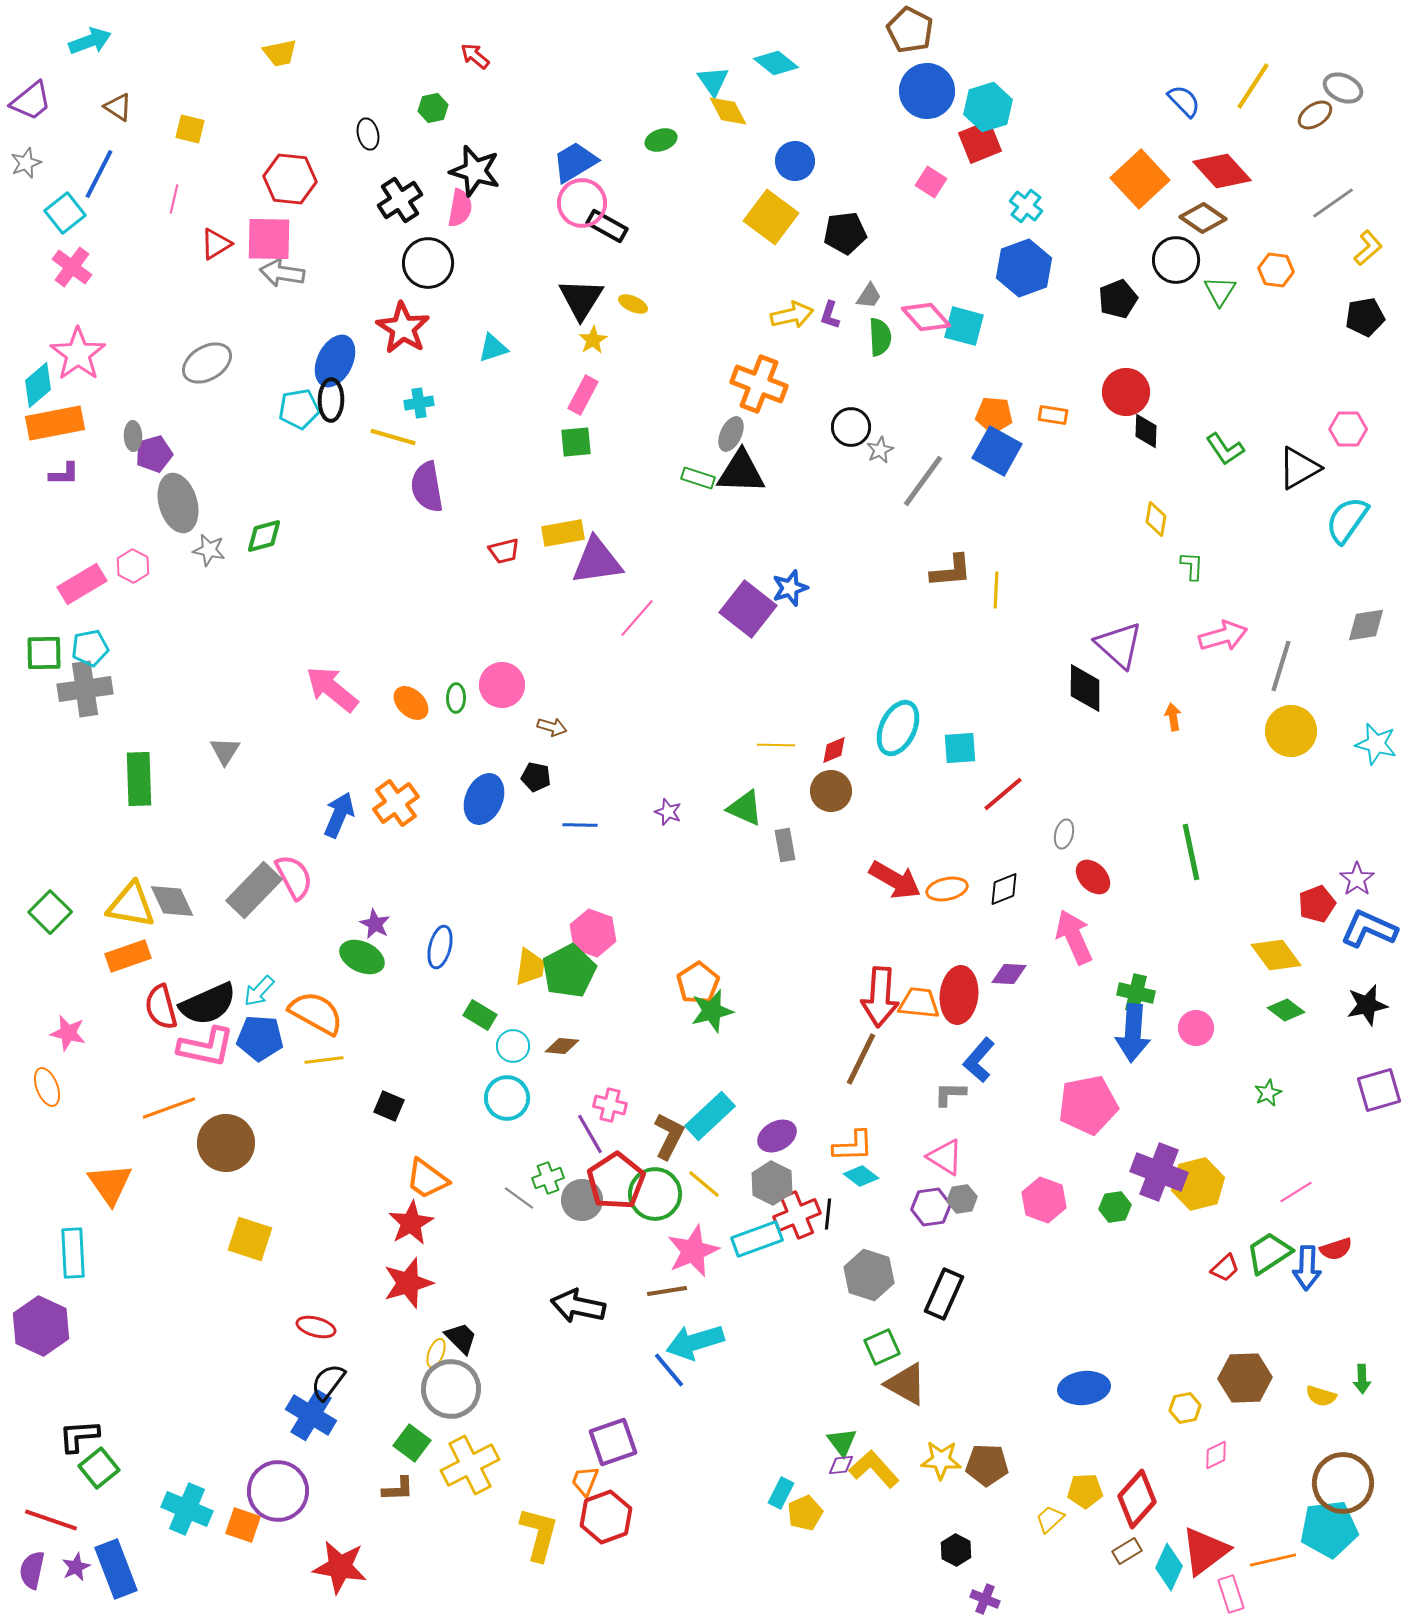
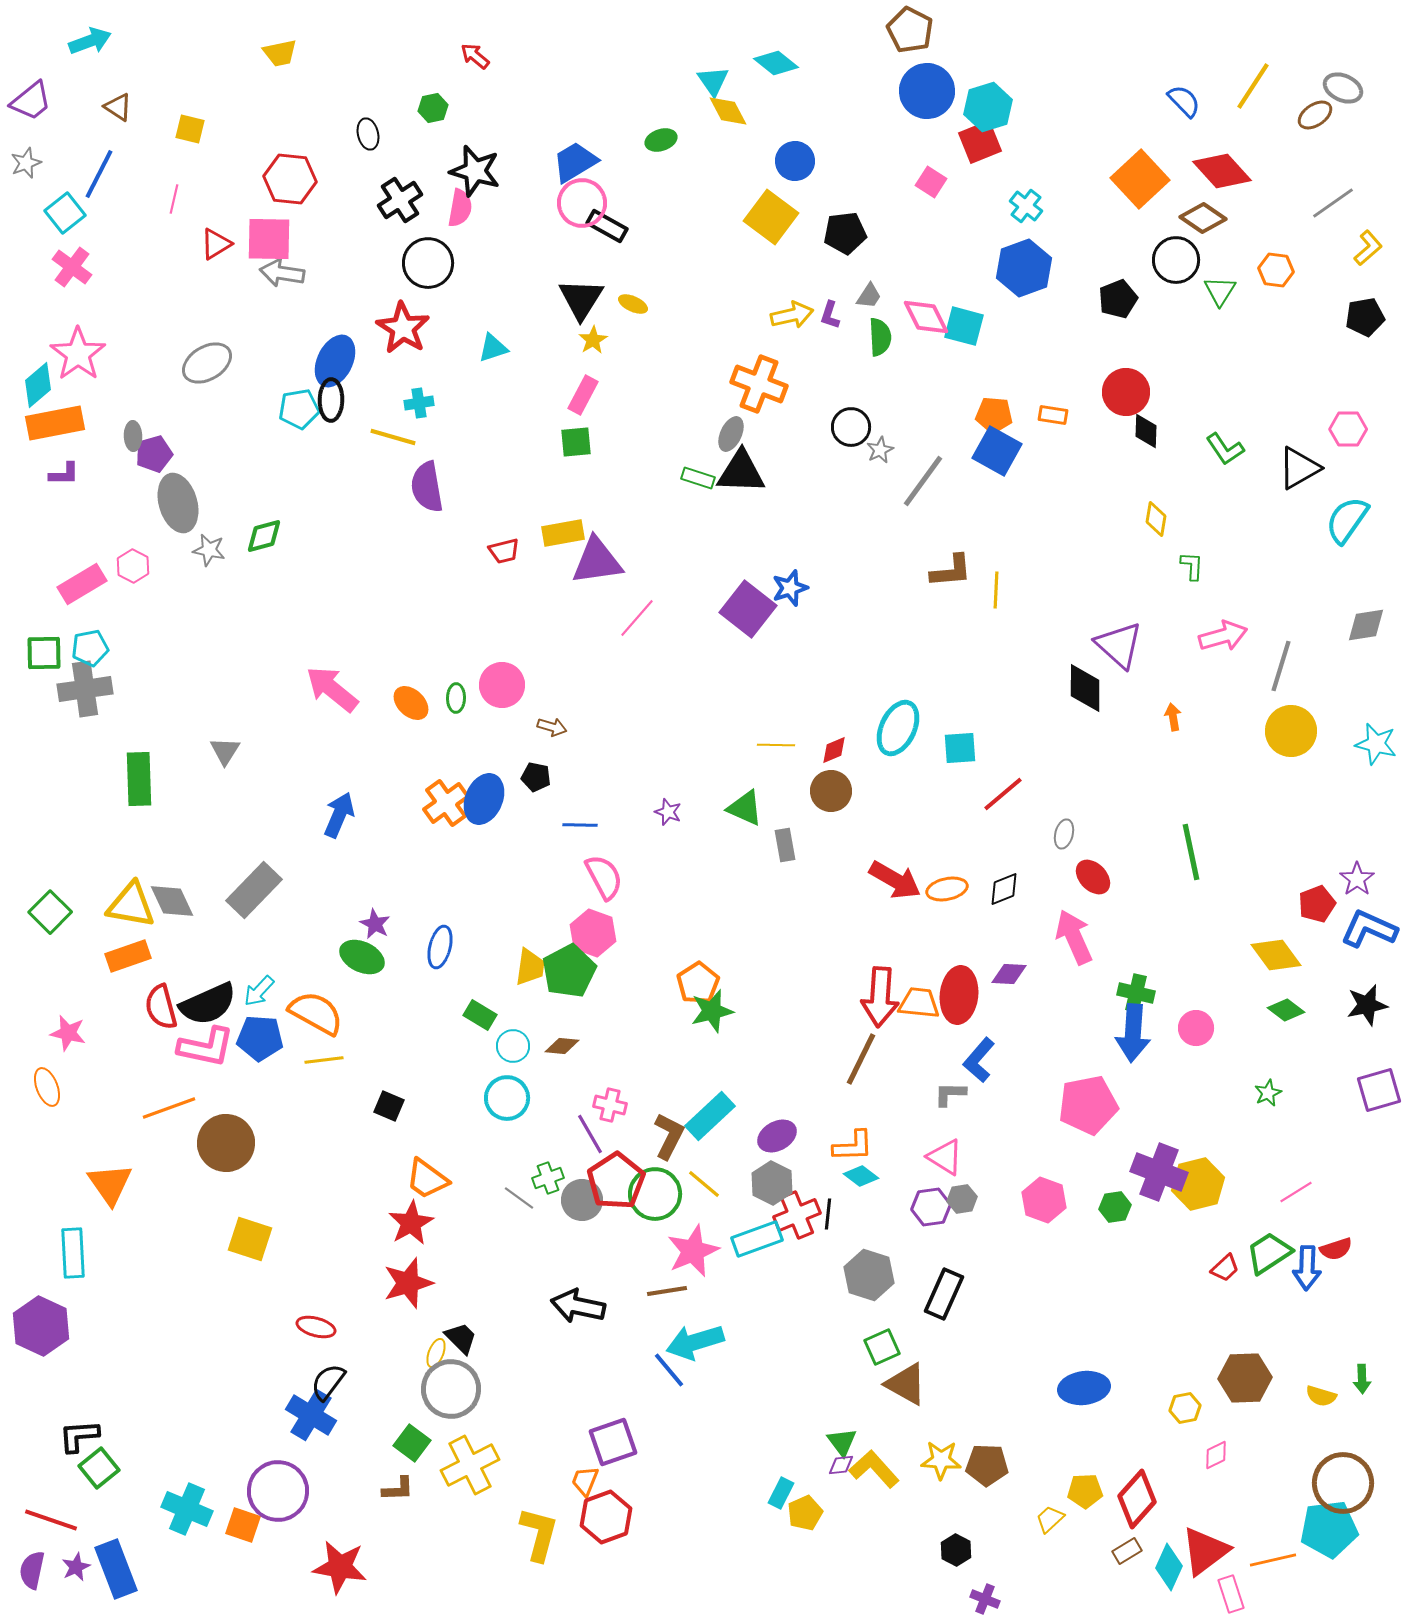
pink diamond at (926, 317): rotated 15 degrees clockwise
orange cross at (396, 803): moved 50 px right
pink semicircle at (294, 877): moved 310 px right
